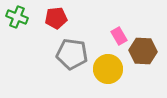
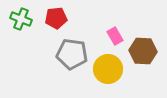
green cross: moved 4 px right, 2 px down
pink rectangle: moved 4 px left
